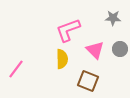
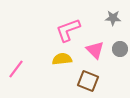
yellow semicircle: rotated 96 degrees counterclockwise
